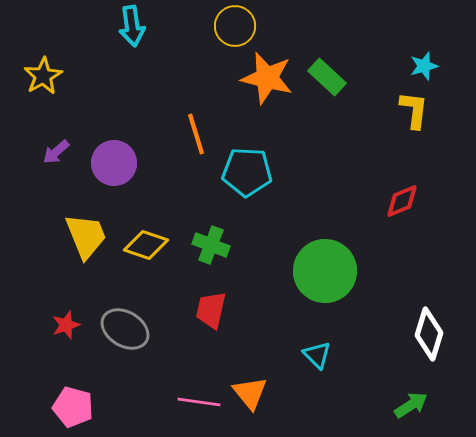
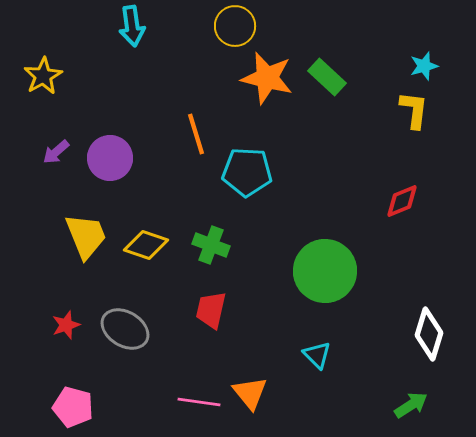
purple circle: moved 4 px left, 5 px up
